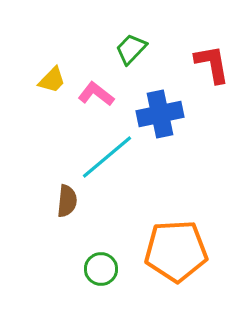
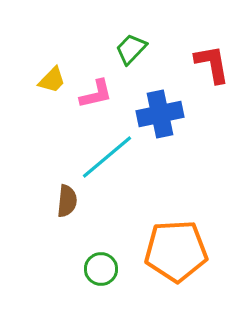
pink L-shape: rotated 129 degrees clockwise
